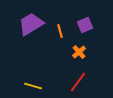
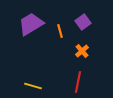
purple square: moved 2 px left, 3 px up; rotated 14 degrees counterclockwise
orange cross: moved 3 px right, 1 px up
red line: rotated 25 degrees counterclockwise
